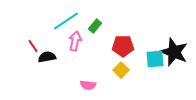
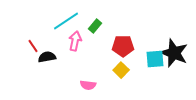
black star: moved 1 px down
